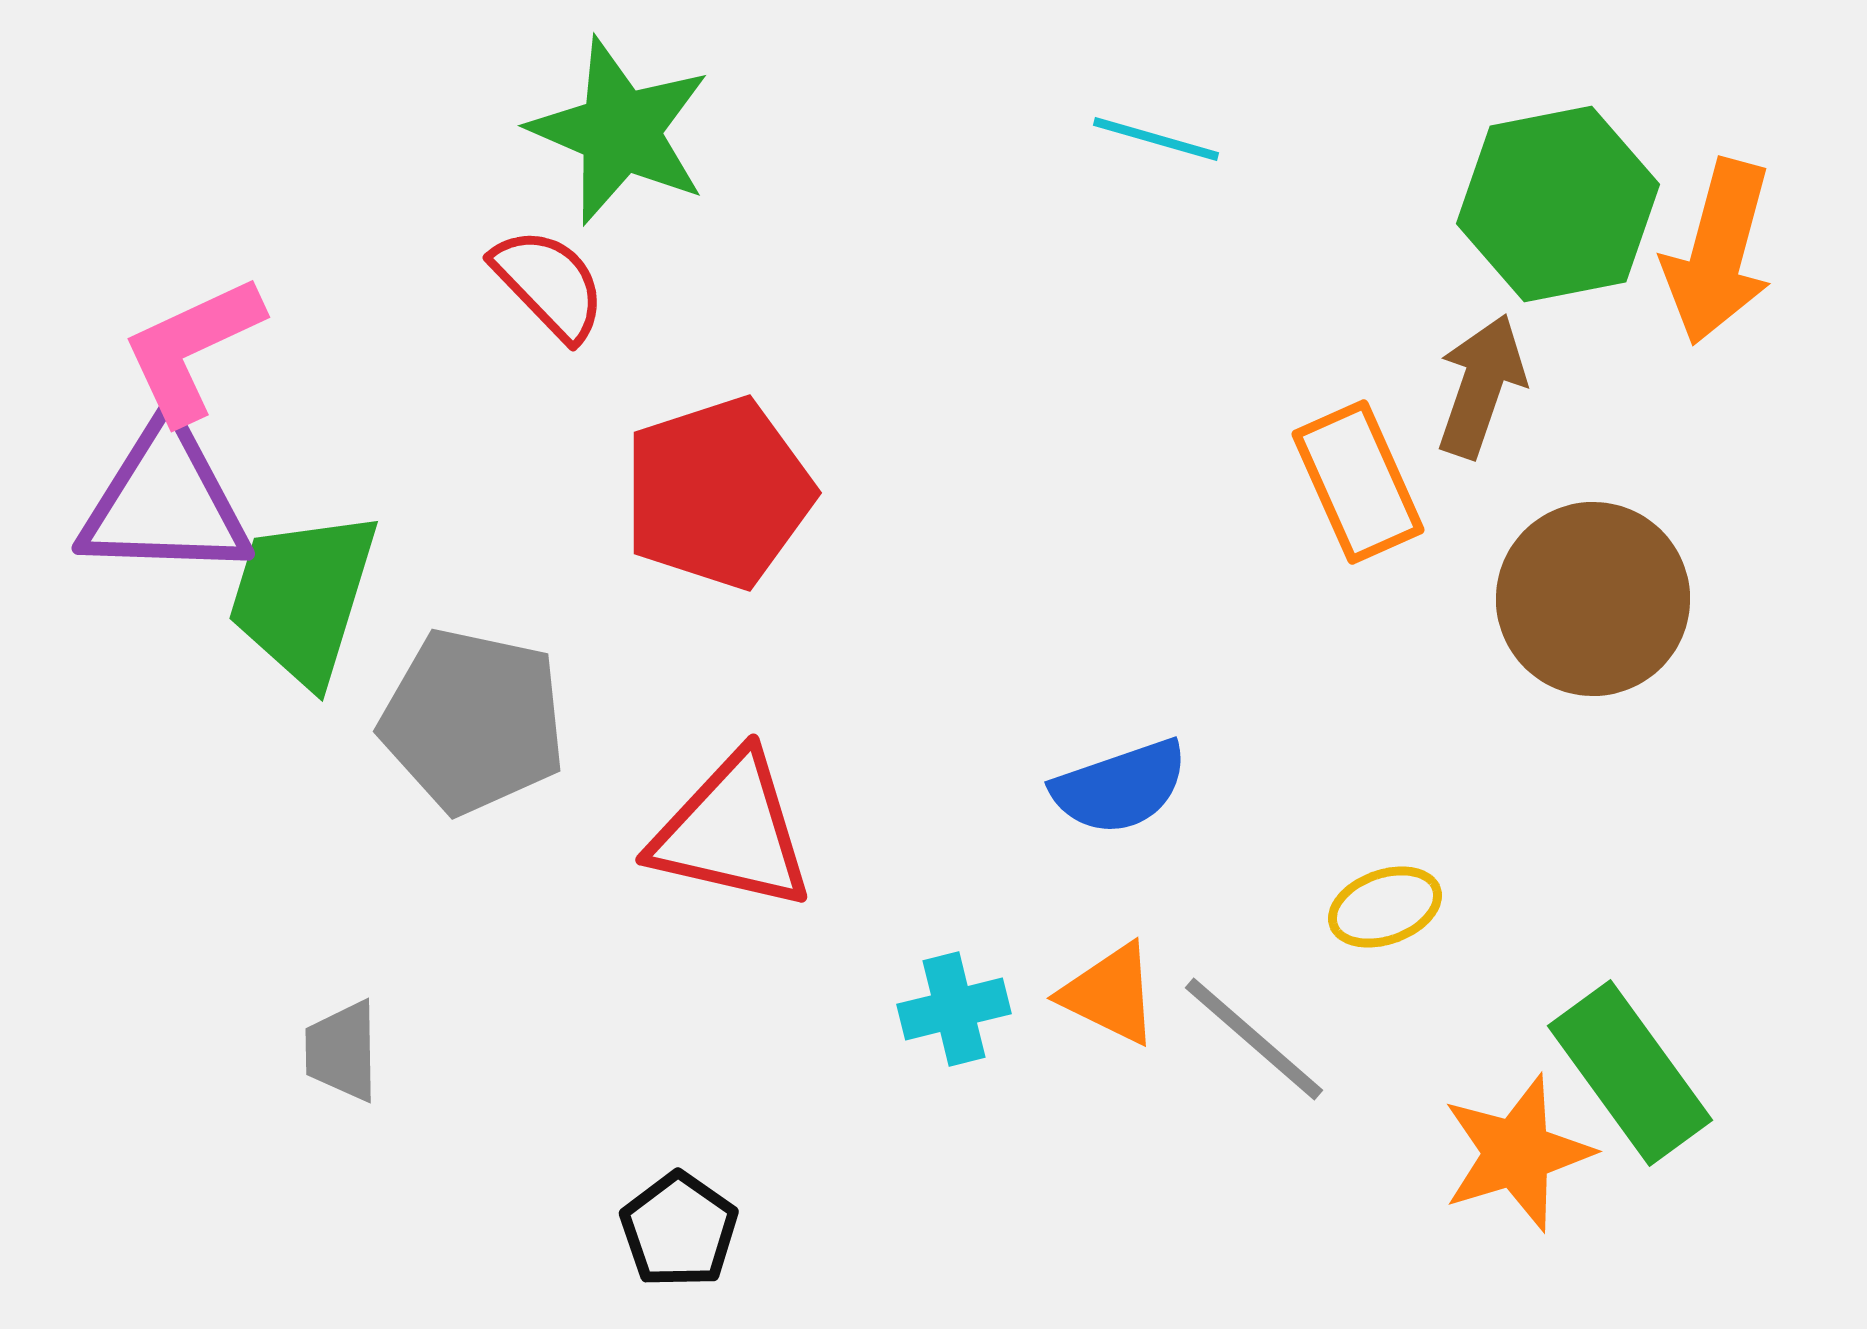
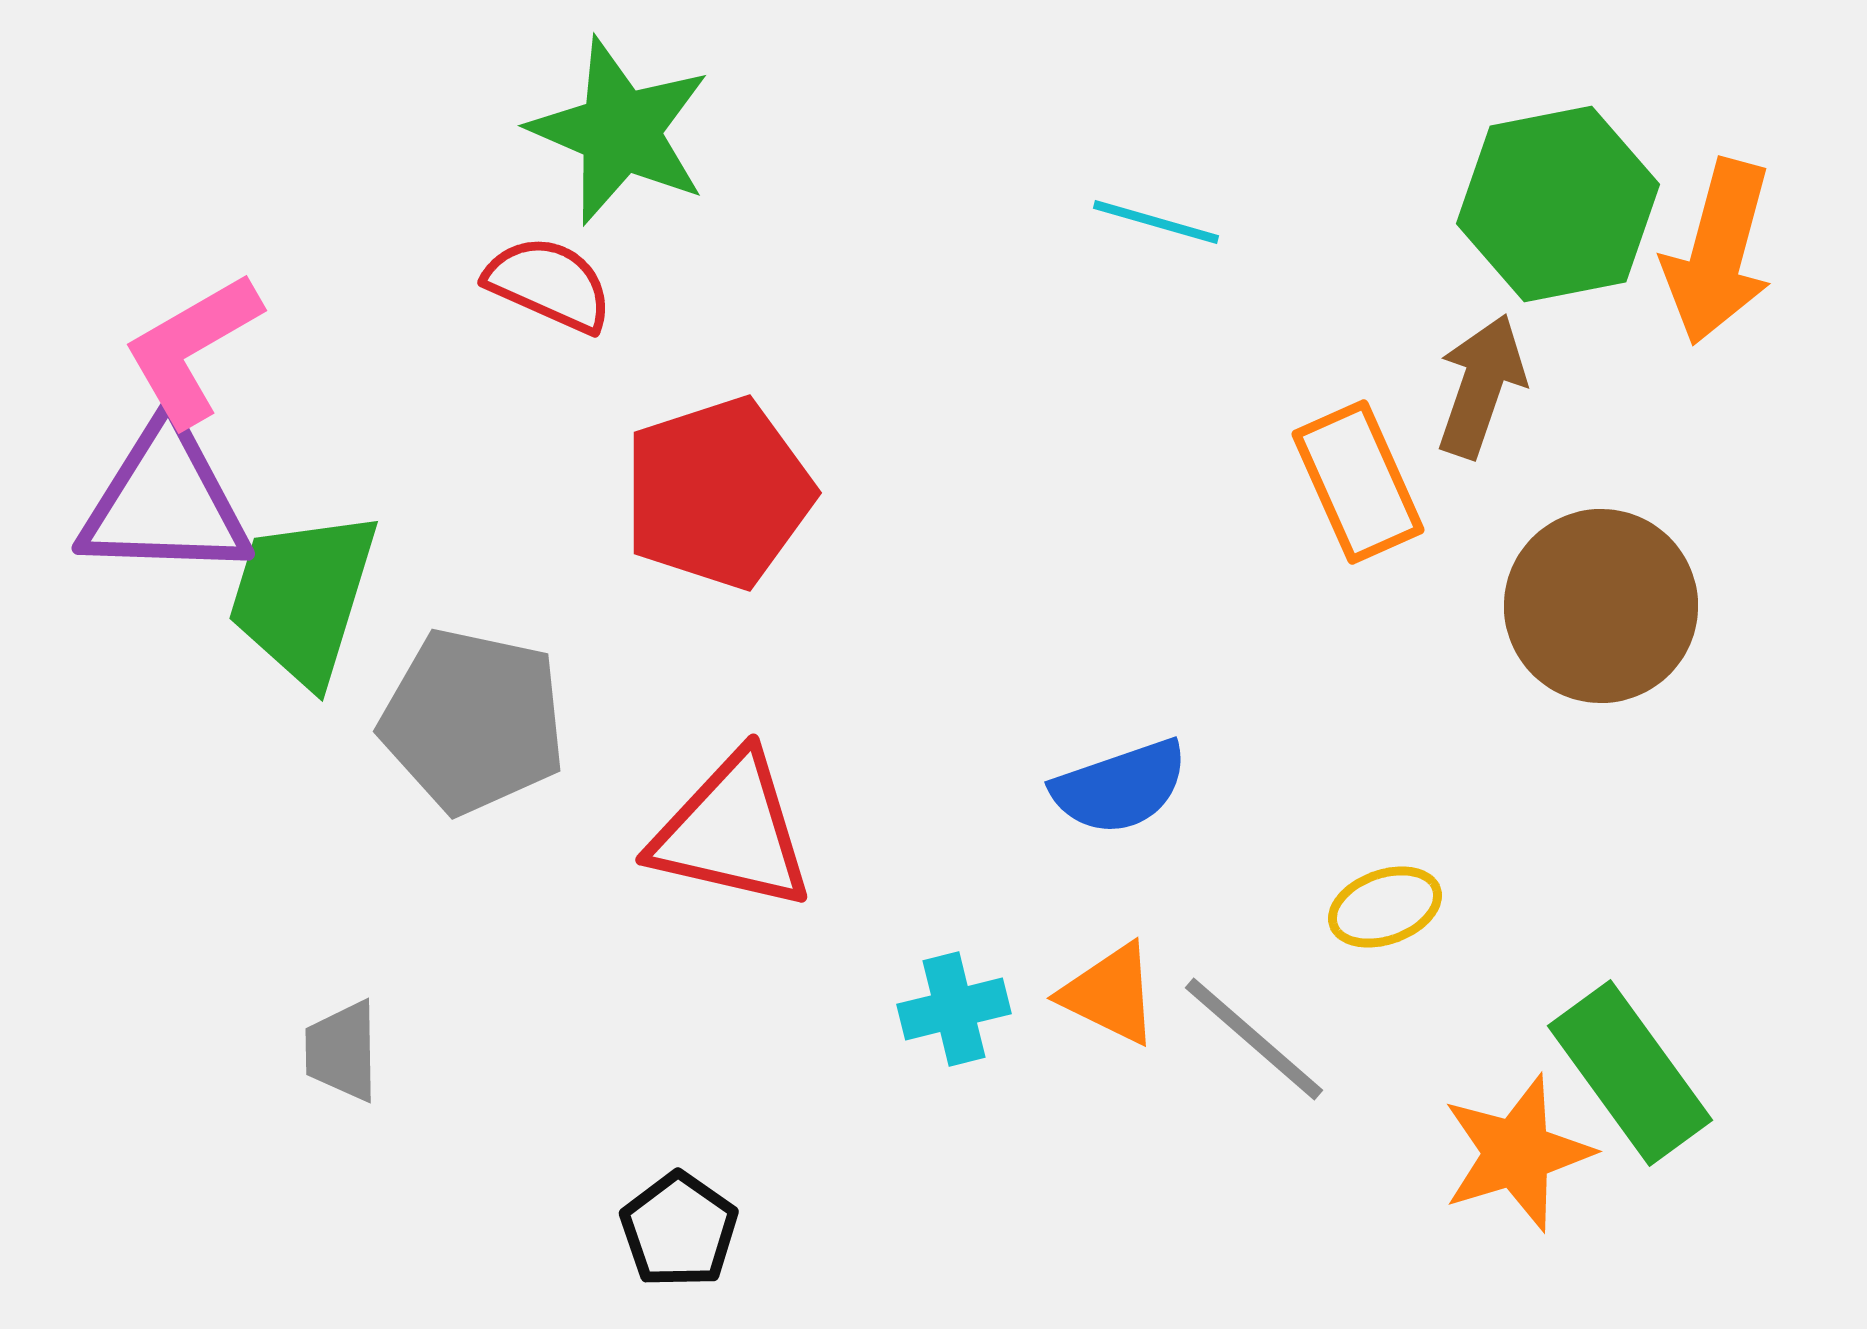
cyan line: moved 83 px down
red semicircle: rotated 22 degrees counterclockwise
pink L-shape: rotated 5 degrees counterclockwise
brown circle: moved 8 px right, 7 px down
